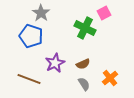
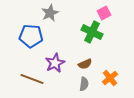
gray star: moved 9 px right; rotated 12 degrees clockwise
green cross: moved 7 px right, 4 px down
blue pentagon: rotated 15 degrees counterclockwise
brown semicircle: moved 2 px right
brown line: moved 3 px right
gray semicircle: rotated 40 degrees clockwise
